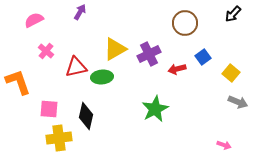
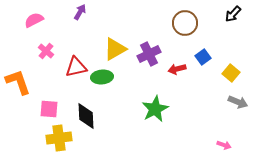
black diamond: rotated 16 degrees counterclockwise
